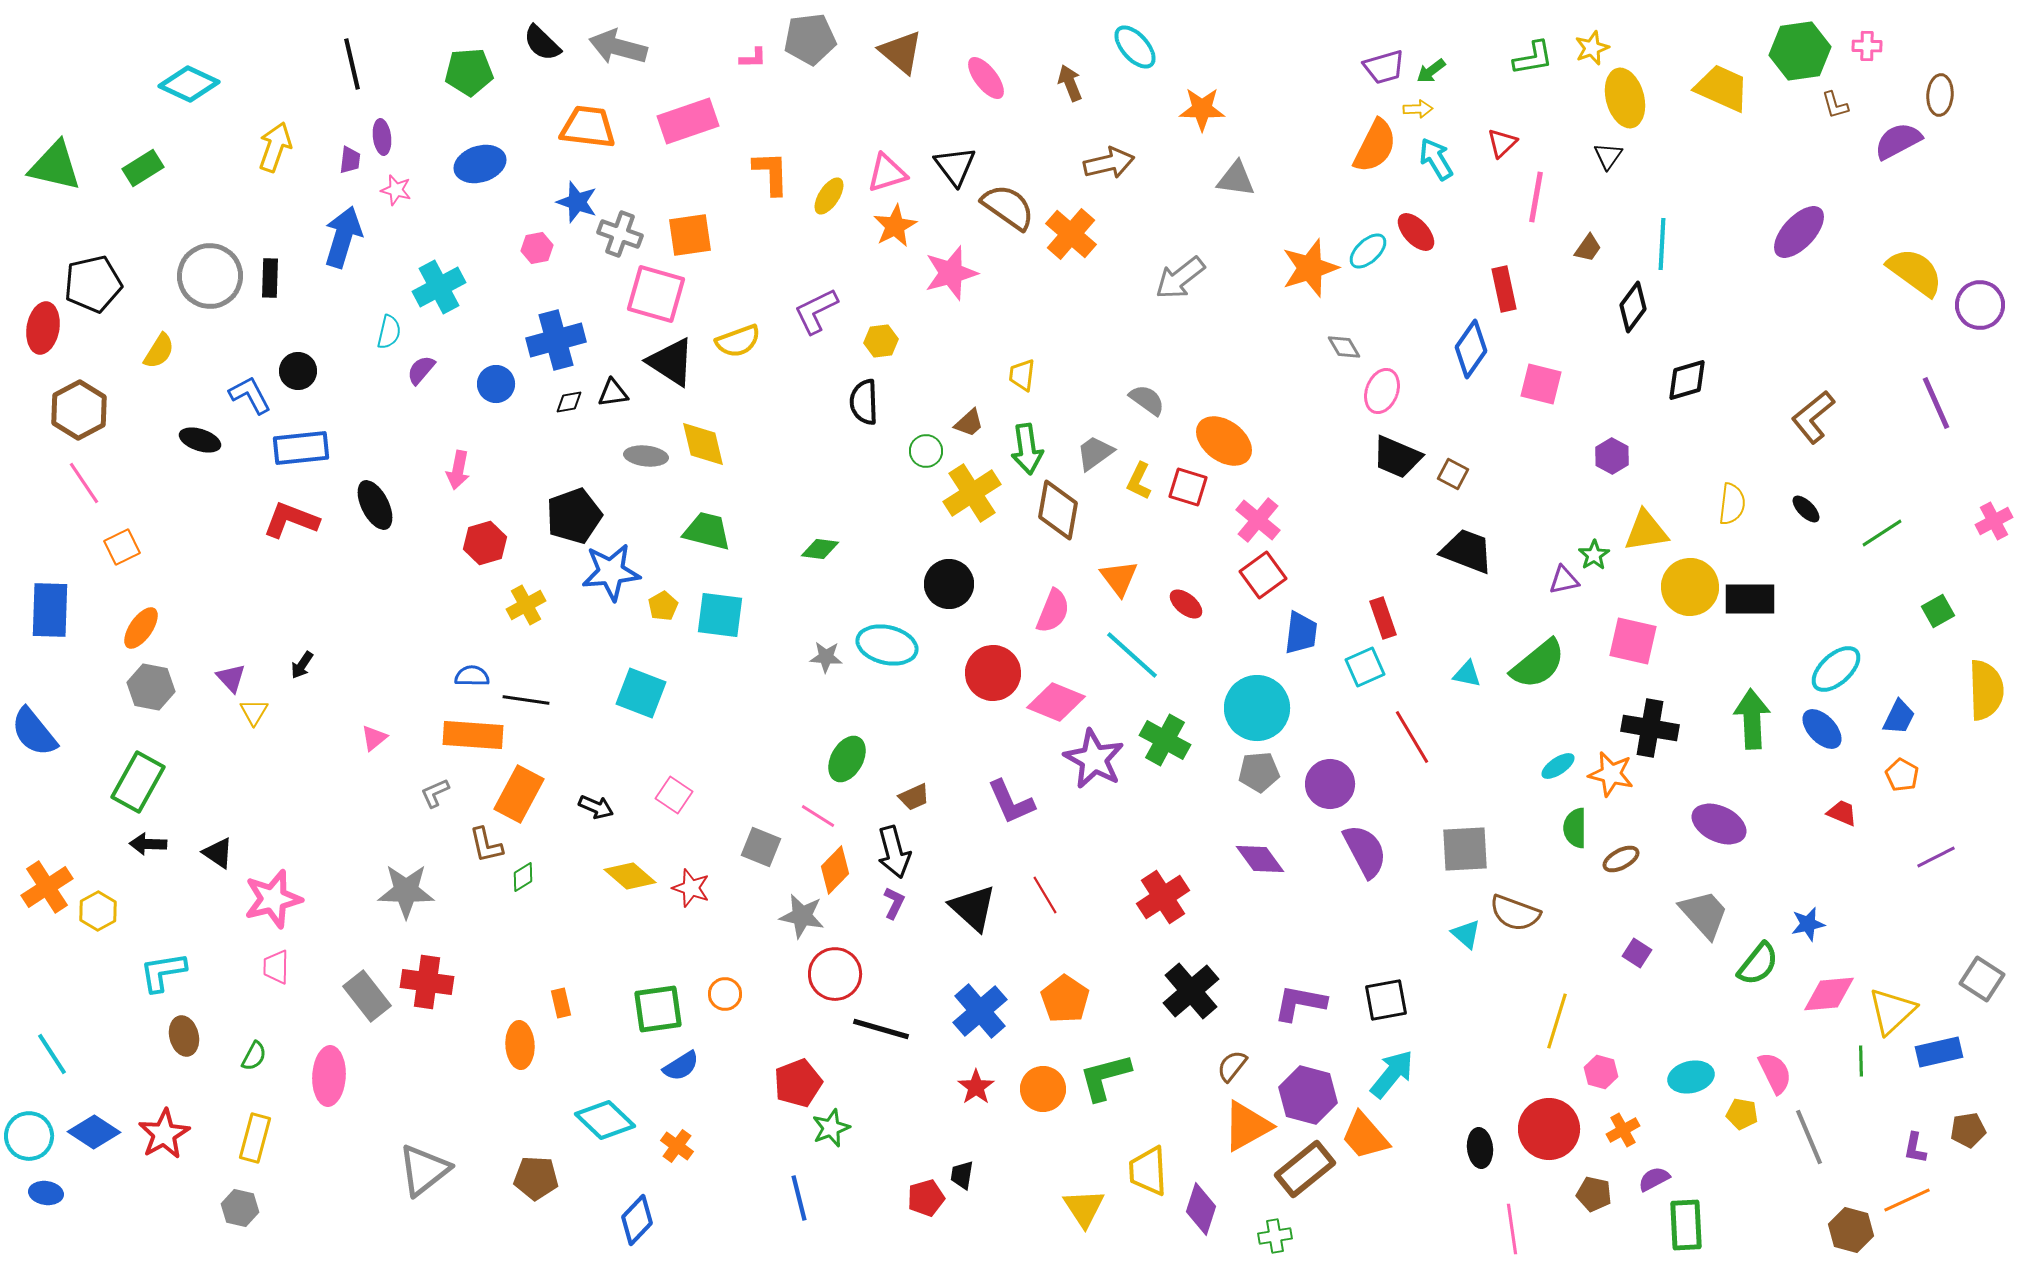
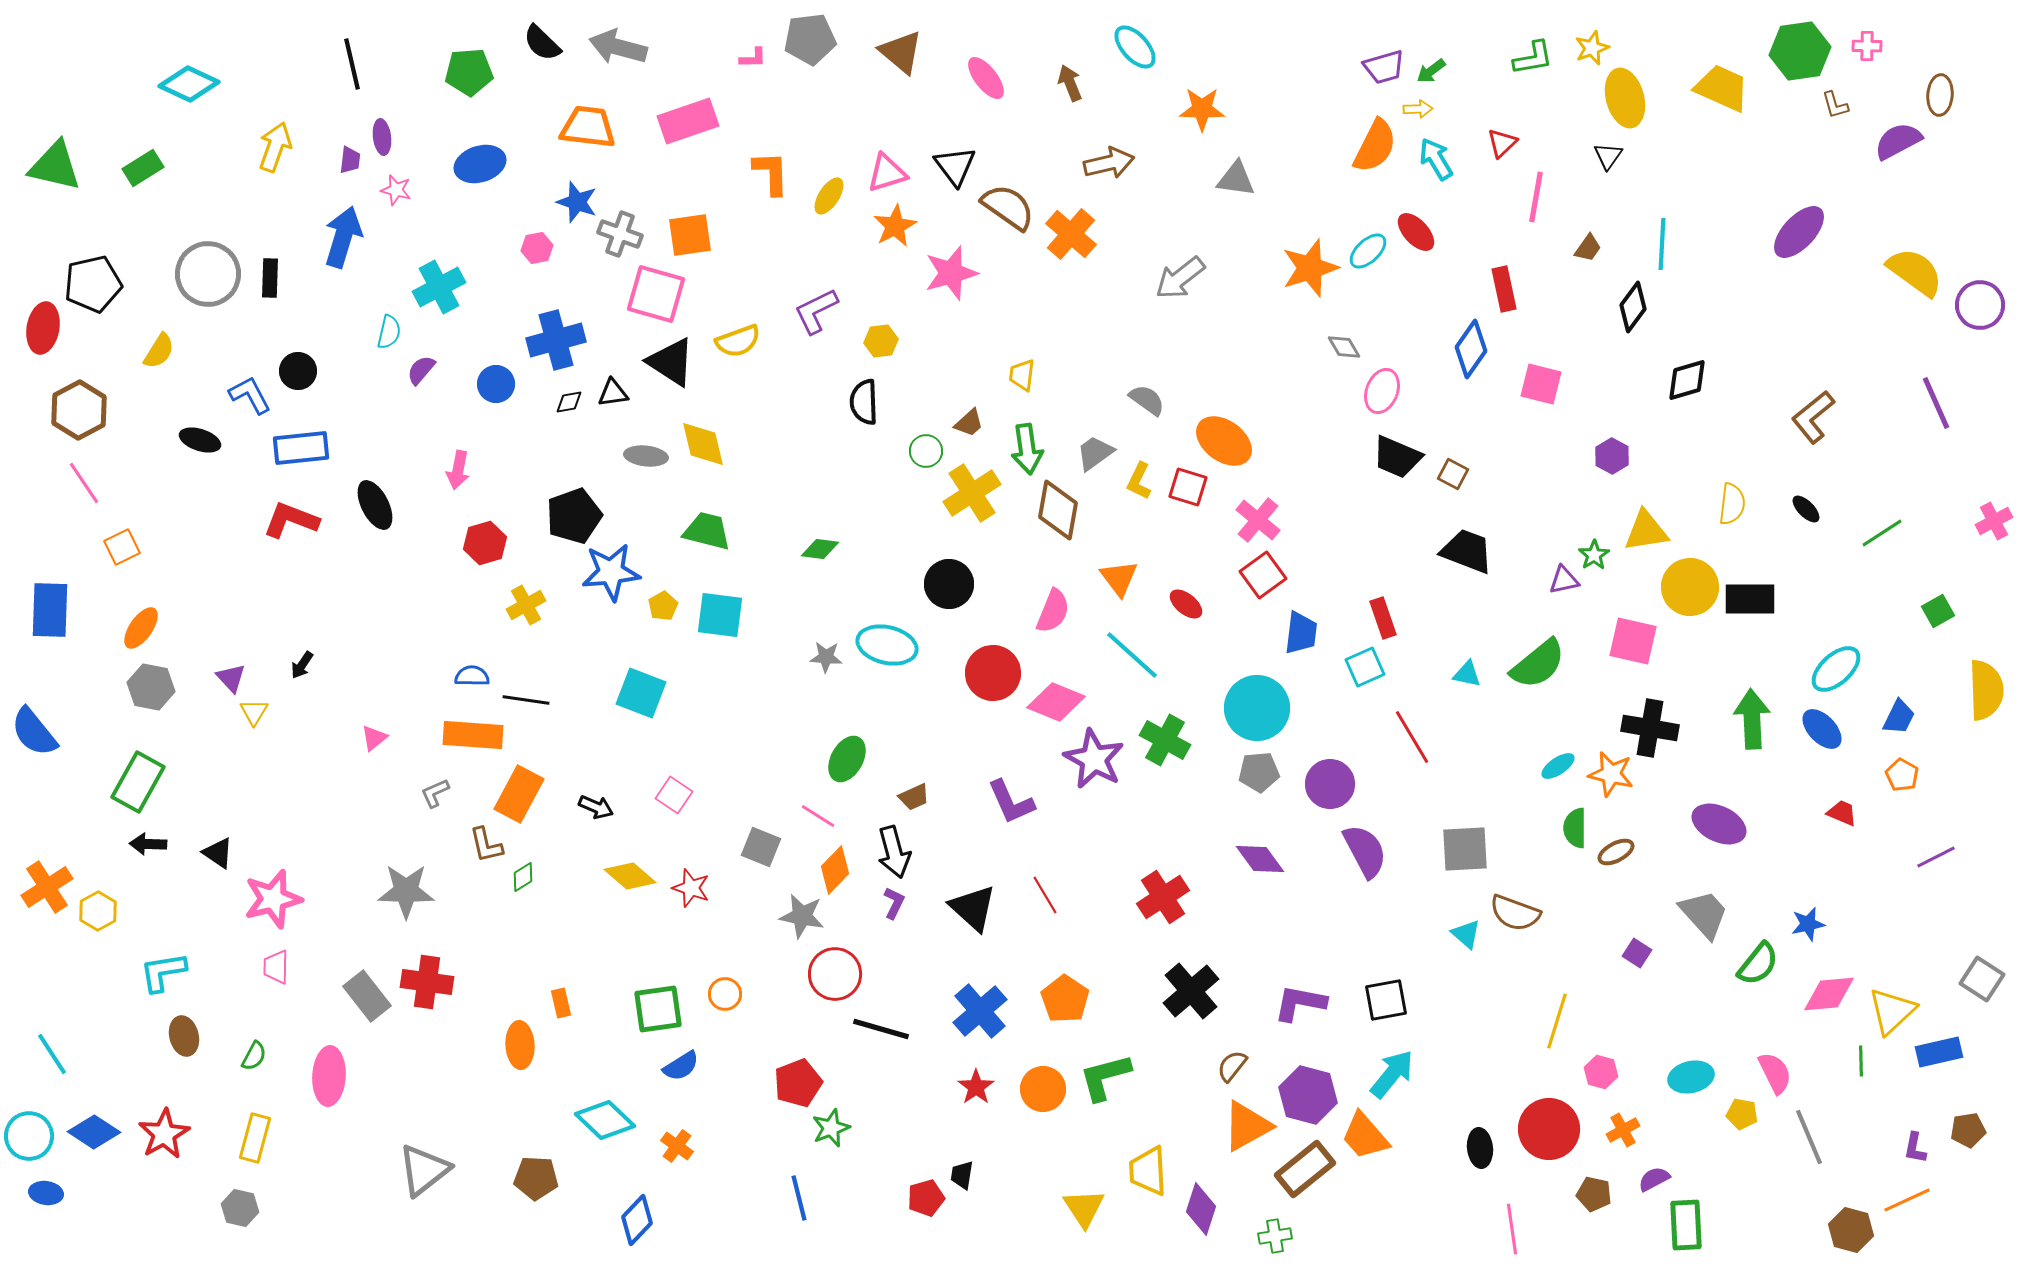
gray circle at (210, 276): moved 2 px left, 2 px up
brown ellipse at (1621, 859): moved 5 px left, 7 px up
